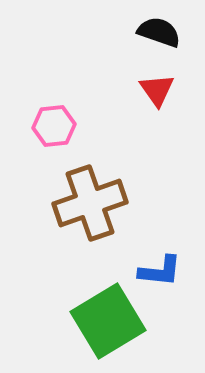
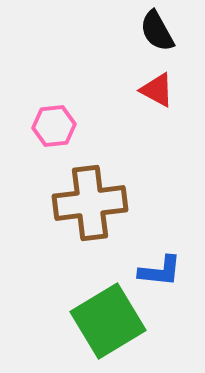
black semicircle: moved 2 px left, 1 px up; rotated 138 degrees counterclockwise
red triangle: rotated 27 degrees counterclockwise
brown cross: rotated 12 degrees clockwise
